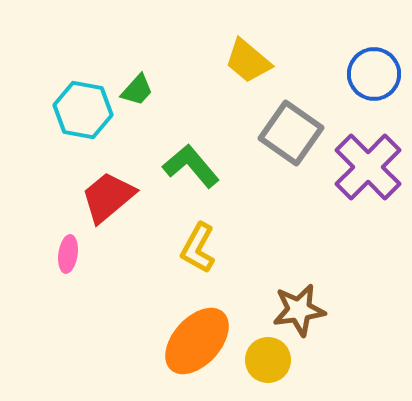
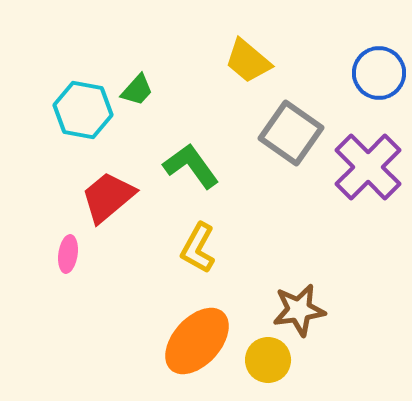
blue circle: moved 5 px right, 1 px up
green L-shape: rotated 4 degrees clockwise
